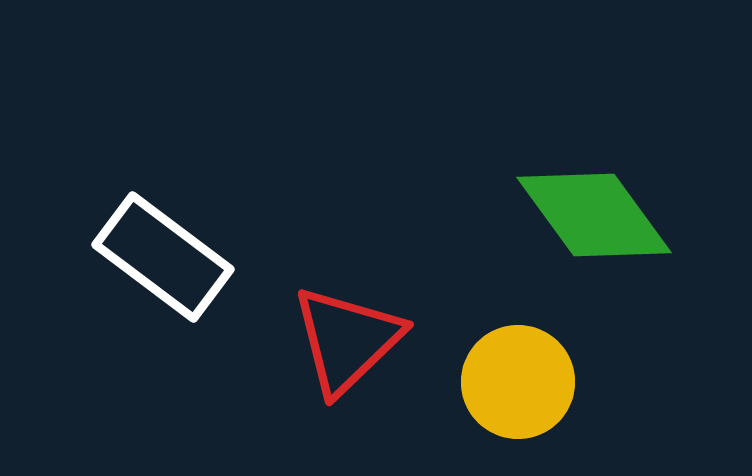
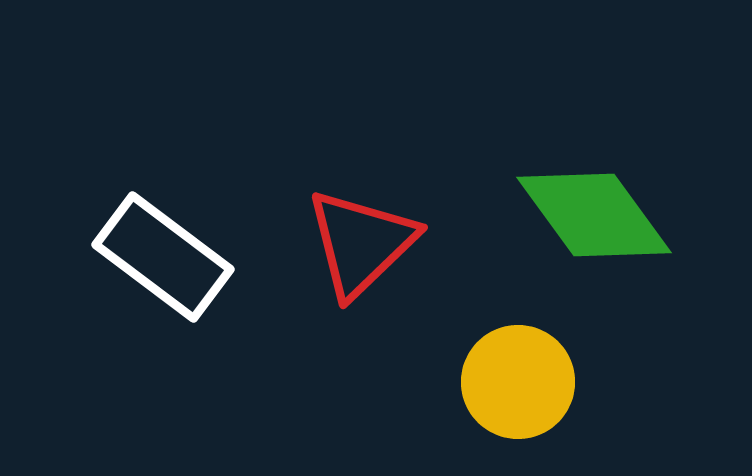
red triangle: moved 14 px right, 97 px up
